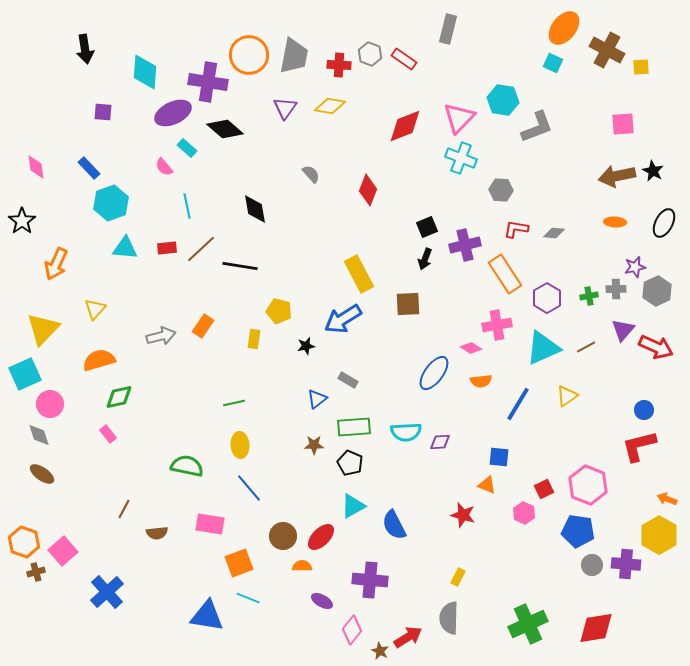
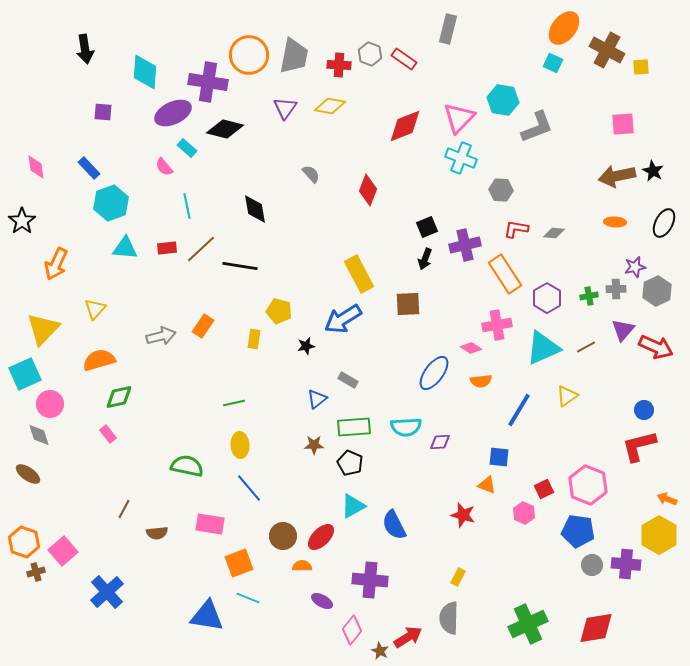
black diamond at (225, 129): rotated 27 degrees counterclockwise
blue line at (518, 404): moved 1 px right, 6 px down
cyan semicircle at (406, 432): moved 5 px up
brown ellipse at (42, 474): moved 14 px left
